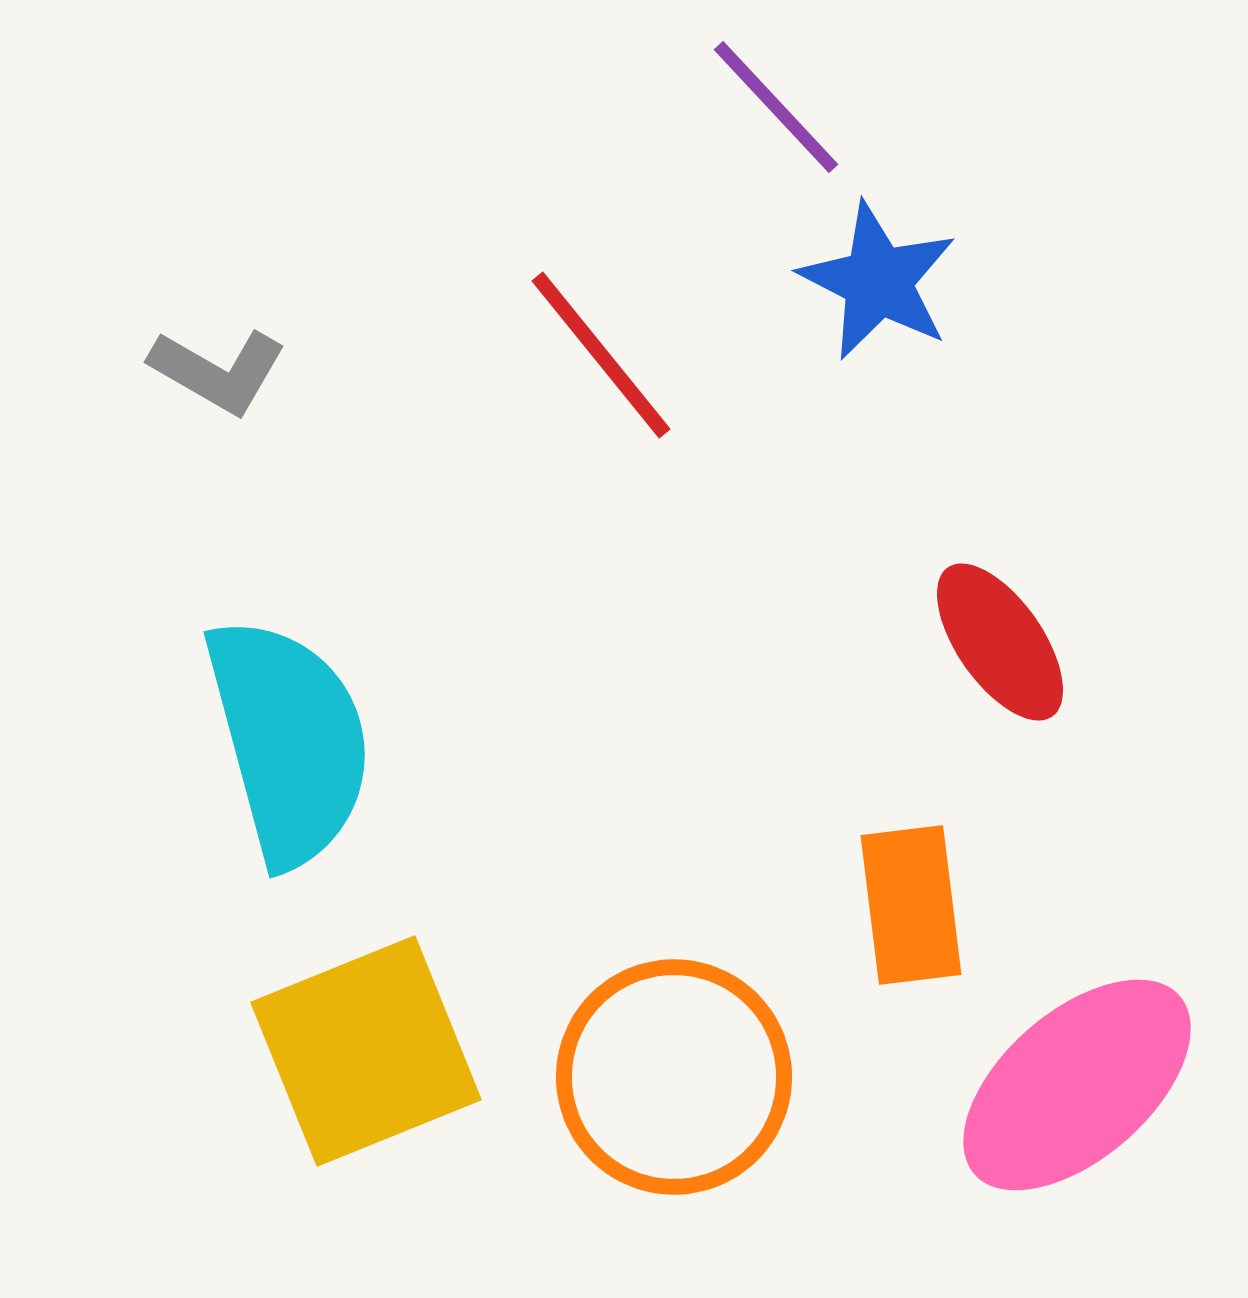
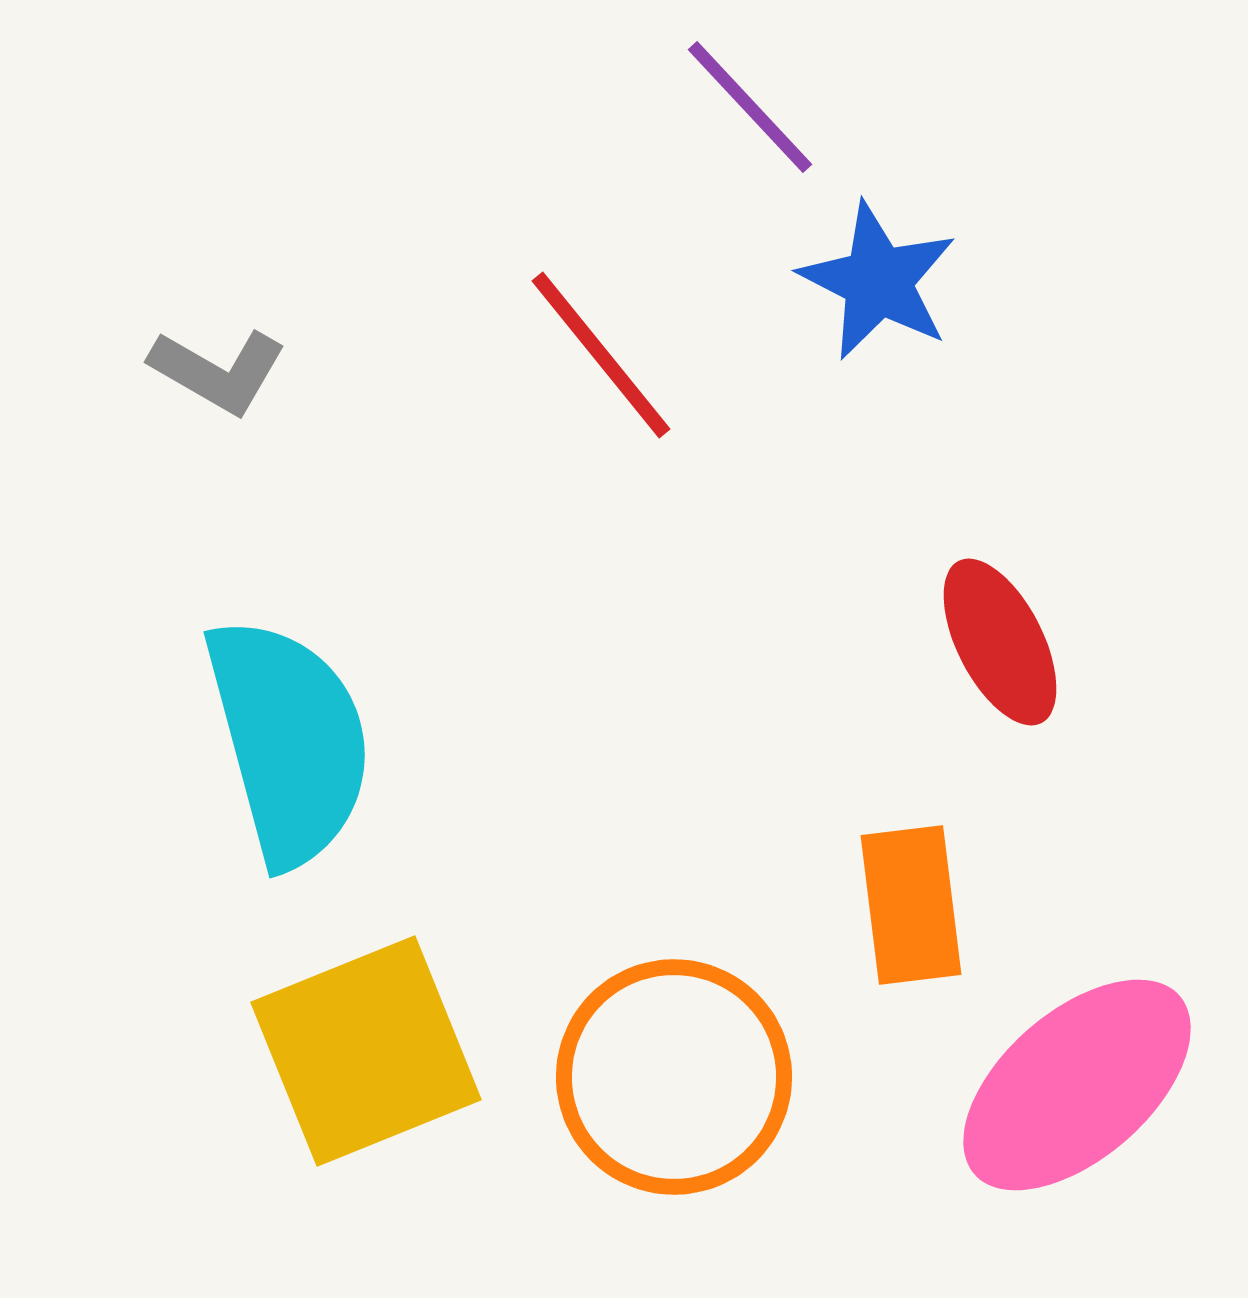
purple line: moved 26 px left
red ellipse: rotated 8 degrees clockwise
